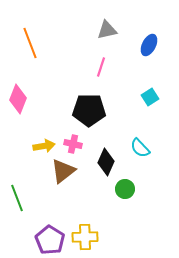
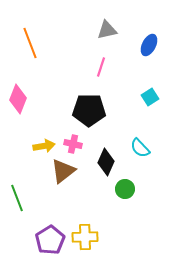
purple pentagon: rotated 8 degrees clockwise
